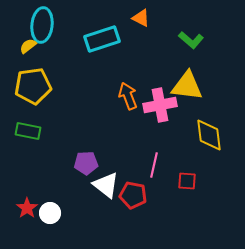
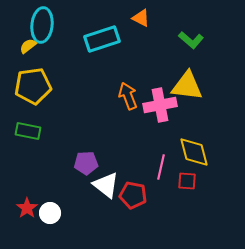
yellow diamond: moved 15 px left, 17 px down; rotated 8 degrees counterclockwise
pink line: moved 7 px right, 2 px down
